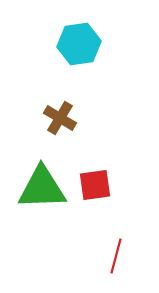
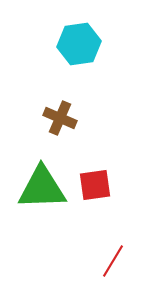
brown cross: rotated 8 degrees counterclockwise
red line: moved 3 px left, 5 px down; rotated 16 degrees clockwise
